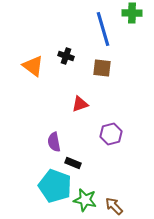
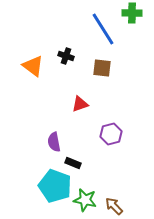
blue line: rotated 16 degrees counterclockwise
